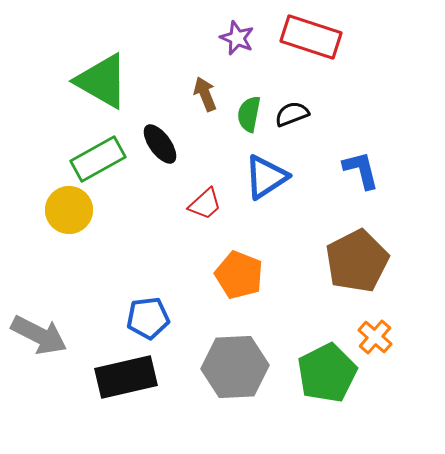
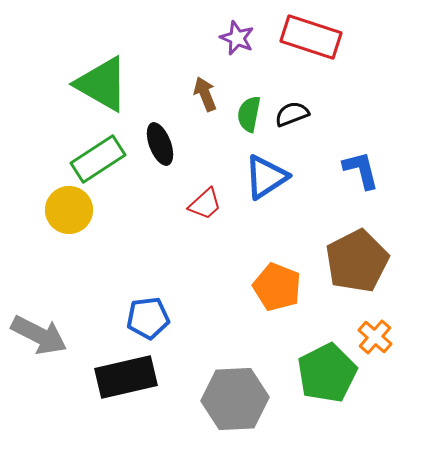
green triangle: moved 3 px down
black ellipse: rotated 15 degrees clockwise
green rectangle: rotated 4 degrees counterclockwise
orange pentagon: moved 38 px right, 12 px down
gray hexagon: moved 32 px down
